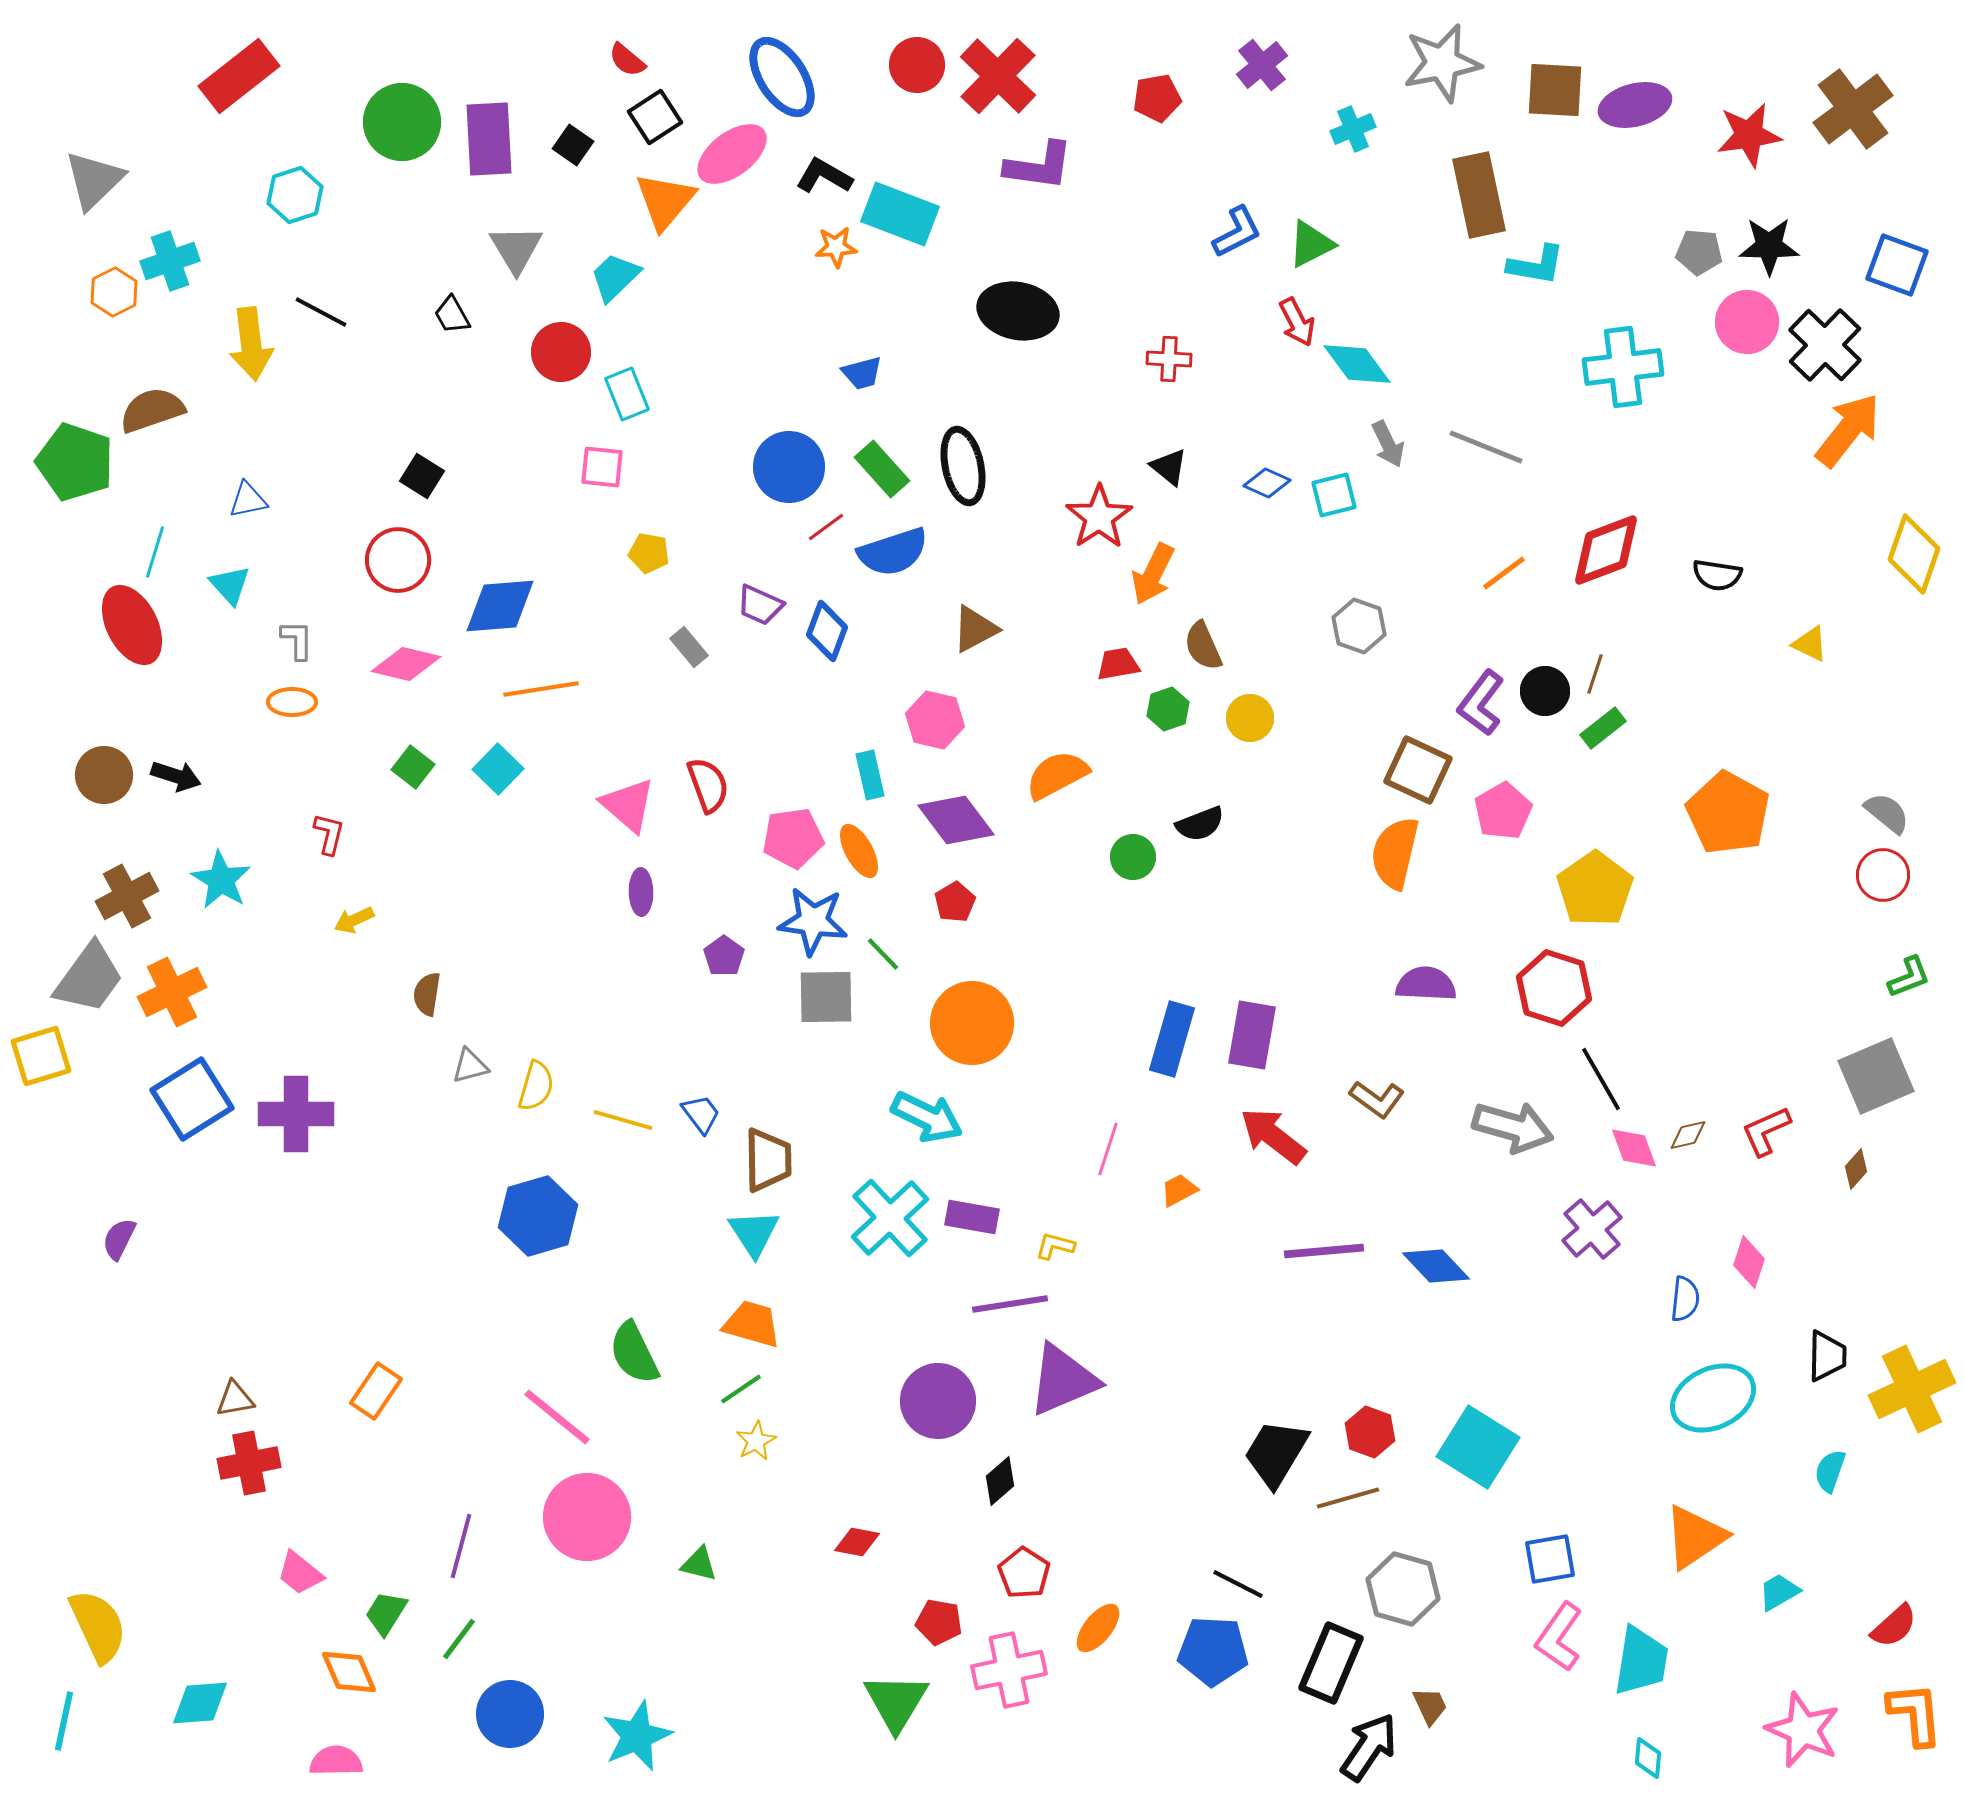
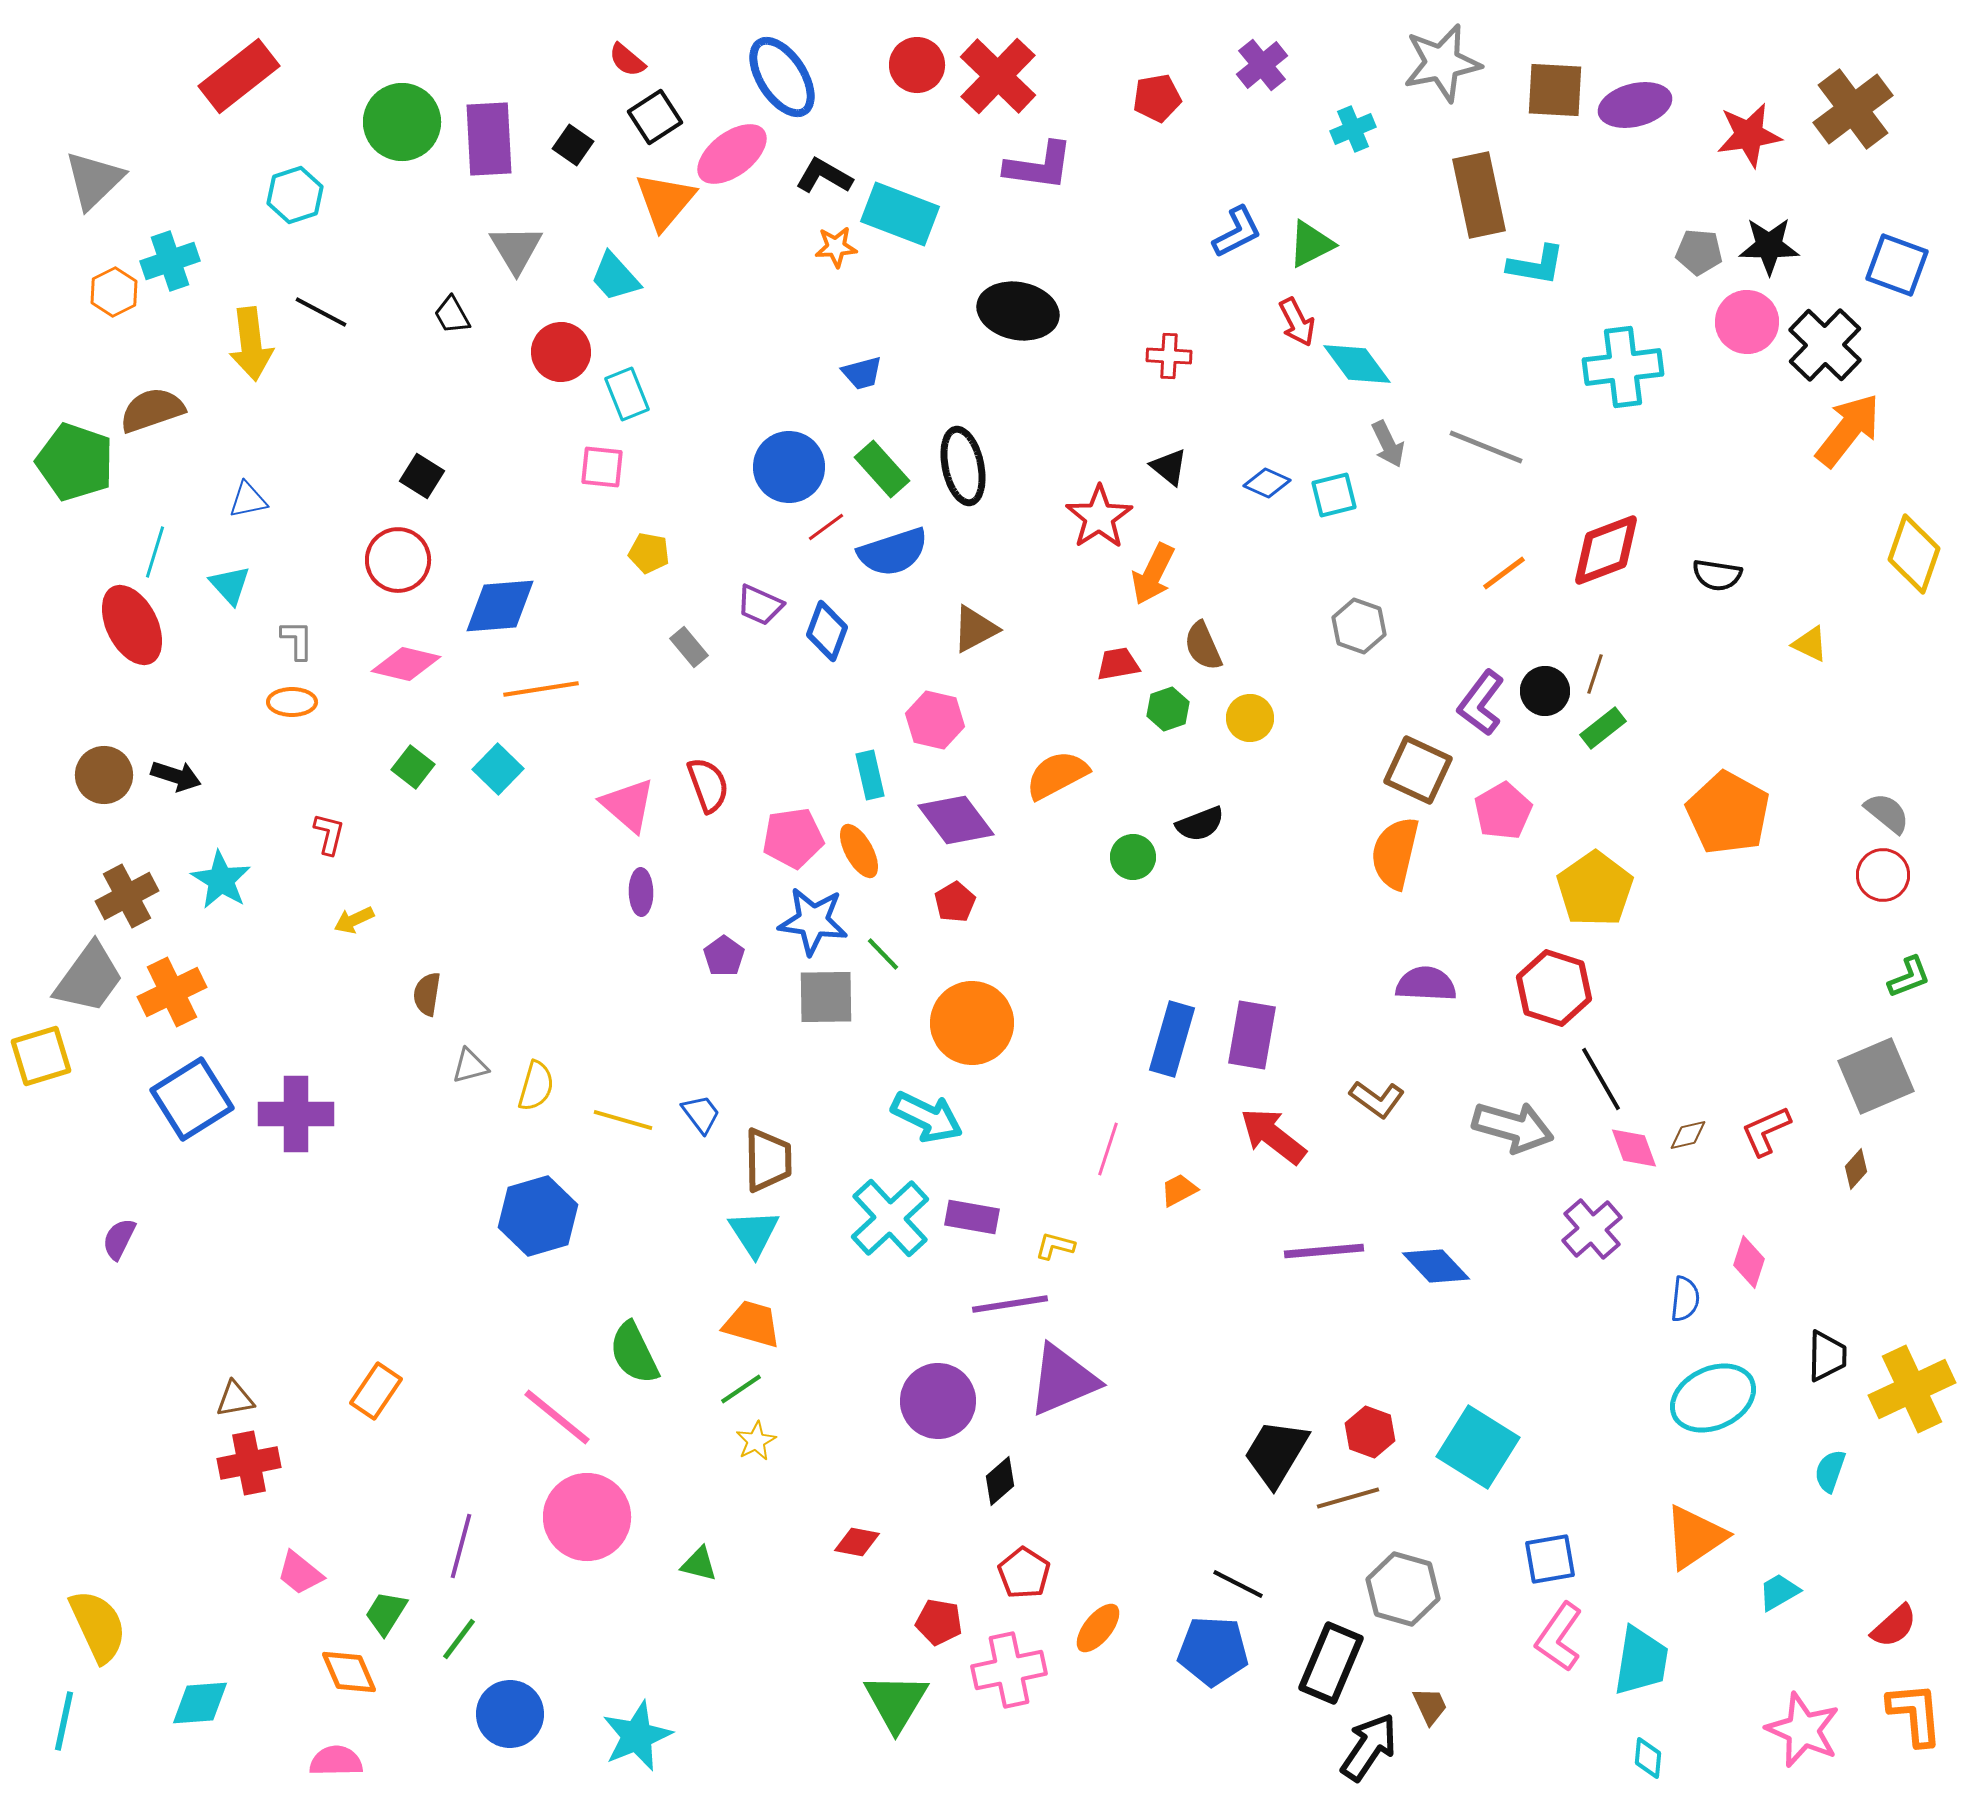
cyan trapezoid at (615, 277): rotated 88 degrees counterclockwise
red cross at (1169, 359): moved 3 px up
